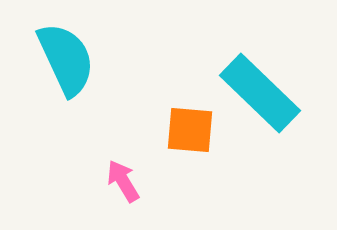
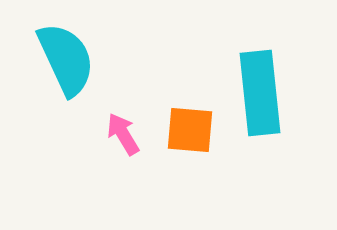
cyan rectangle: rotated 40 degrees clockwise
pink arrow: moved 47 px up
